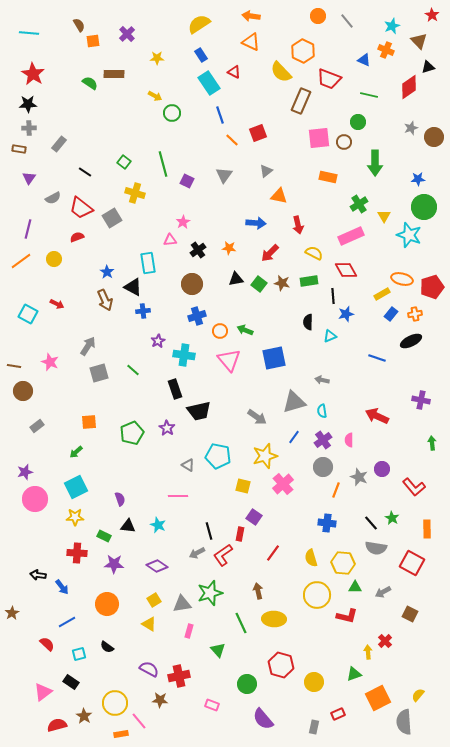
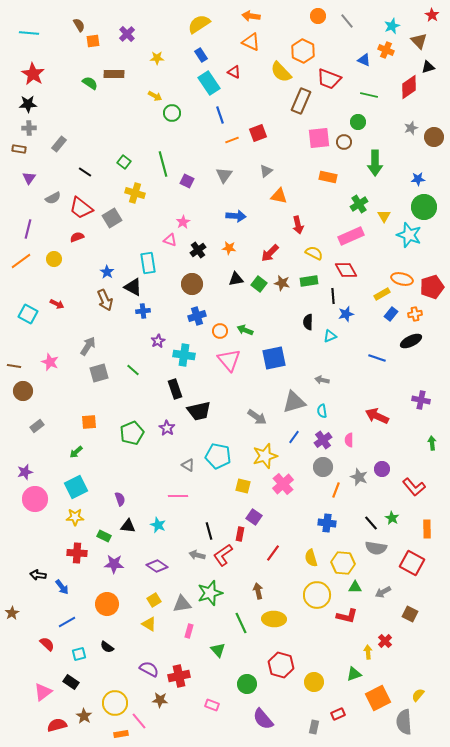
orange line at (232, 140): rotated 64 degrees counterclockwise
blue arrow at (256, 223): moved 20 px left, 7 px up
pink triangle at (170, 240): rotated 24 degrees clockwise
gray arrow at (197, 553): moved 2 px down; rotated 42 degrees clockwise
